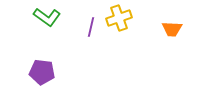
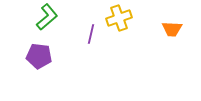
green L-shape: rotated 76 degrees counterclockwise
purple line: moved 7 px down
purple pentagon: moved 3 px left, 16 px up
